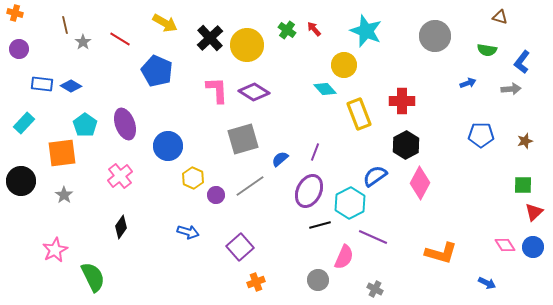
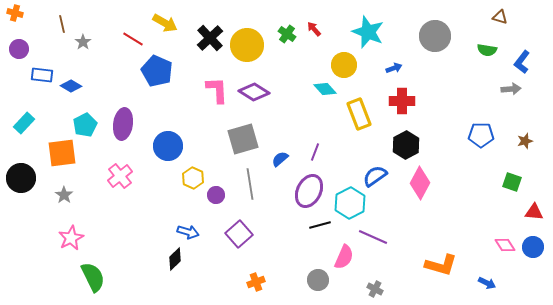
brown line at (65, 25): moved 3 px left, 1 px up
green cross at (287, 30): moved 4 px down
cyan star at (366, 31): moved 2 px right, 1 px down
red line at (120, 39): moved 13 px right
blue arrow at (468, 83): moved 74 px left, 15 px up
blue rectangle at (42, 84): moved 9 px up
purple ellipse at (125, 124): moved 2 px left; rotated 28 degrees clockwise
cyan pentagon at (85, 125): rotated 10 degrees clockwise
black circle at (21, 181): moved 3 px up
green square at (523, 185): moved 11 px left, 3 px up; rotated 18 degrees clockwise
gray line at (250, 186): moved 2 px up; rotated 64 degrees counterclockwise
red triangle at (534, 212): rotated 48 degrees clockwise
black diamond at (121, 227): moved 54 px right, 32 px down; rotated 10 degrees clockwise
purple square at (240, 247): moved 1 px left, 13 px up
pink star at (55, 250): moved 16 px right, 12 px up
orange L-shape at (441, 253): moved 12 px down
